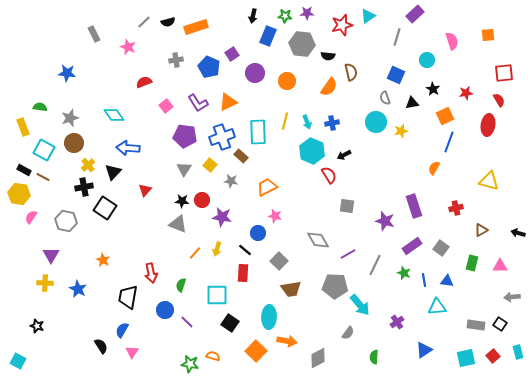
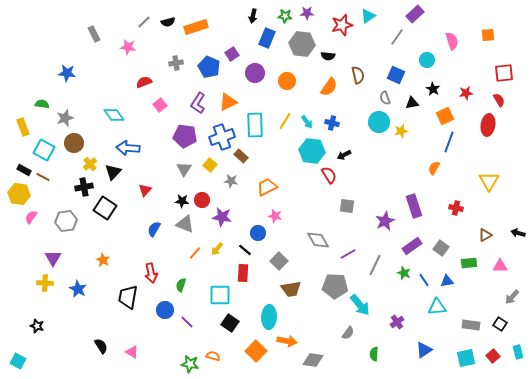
blue rectangle at (268, 36): moved 1 px left, 2 px down
gray line at (397, 37): rotated 18 degrees clockwise
pink star at (128, 47): rotated 14 degrees counterclockwise
gray cross at (176, 60): moved 3 px down
brown semicircle at (351, 72): moved 7 px right, 3 px down
purple L-shape at (198, 103): rotated 65 degrees clockwise
pink square at (166, 106): moved 6 px left, 1 px up
green semicircle at (40, 107): moved 2 px right, 3 px up
gray star at (70, 118): moved 5 px left
yellow line at (285, 121): rotated 18 degrees clockwise
cyan arrow at (307, 122): rotated 16 degrees counterclockwise
cyan circle at (376, 122): moved 3 px right
blue cross at (332, 123): rotated 24 degrees clockwise
cyan rectangle at (258, 132): moved 3 px left, 7 px up
cyan hexagon at (312, 151): rotated 15 degrees counterclockwise
yellow cross at (88, 165): moved 2 px right, 1 px up
yellow triangle at (489, 181): rotated 45 degrees clockwise
red cross at (456, 208): rotated 24 degrees clockwise
gray hexagon at (66, 221): rotated 20 degrees counterclockwise
purple star at (385, 221): rotated 30 degrees clockwise
gray triangle at (178, 224): moved 7 px right
brown triangle at (481, 230): moved 4 px right, 5 px down
yellow arrow at (217, 249): rotated 24 degrees clockwise
purple triangle at (51, 255): moved 2 px right, 3 px down
green rectangle at (472, 263): moved 3 px left; rotated 70 degrees clockwise
blue line at (424, 280): rotated 24 degrees counterclockwise
blue triangle at (447, 281): rotated 16 degrees counterclockwise
cyan square at (217, 295): moved 3 px right
gray arrow at (512, 297): rotated 42 degrees counterclockwise
gray rectangle at (476, 325): moved 5 px left
blue semicircle at (122, 330): moved 32 px right, 101 px up
pink triangle at (132, 352): rotated 32 degrees counterclockwise
green semicircle at (374, 357): moved 3 px up
gray diamond at (318, 358): moved 5 px left, 2 px down; rotated 35 degrees clockwise
